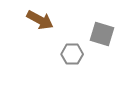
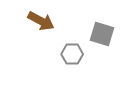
brown arrow: moved 1 px right, 1 px down
